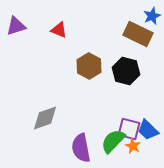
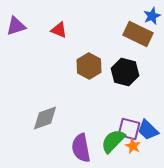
black hexagon: moved 1 px left, 1 px down
